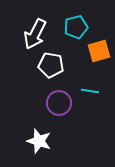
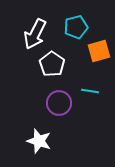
white pentagon: moved 1 px right, 1 px up; rotated 25 degrees clockwise
